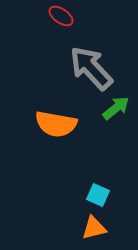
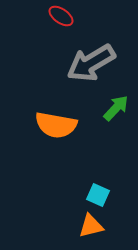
gray arrow: moved 5 px up; rotated 78 degrees counterclockwise
green arrow: rotated 8 degrees counterclockwise
orange semicircle: moved 1 px down
orange triangle: moved 3 px left, 2 px up
